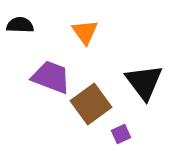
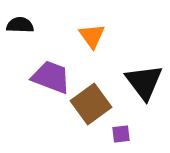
orange triangle: moved 7 px right, 4 px down
purple square: rotated 18 degrees clockwise
